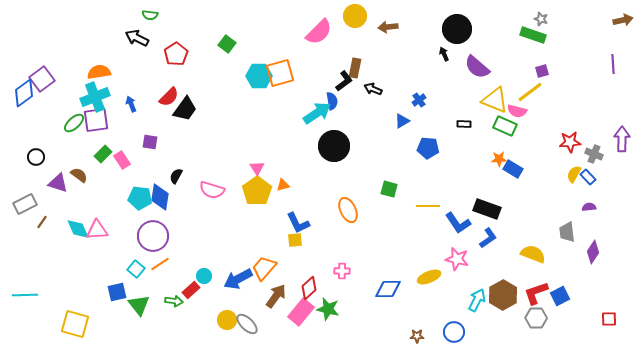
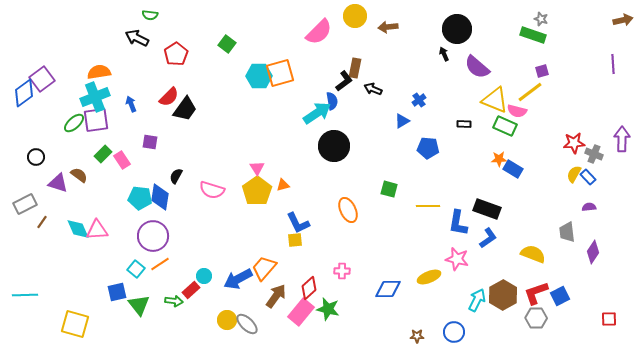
red star at (570, 142): moved 4 px right, 1 px down
blue L-shape at (458, 223): rotated 44 degrees clockwise
